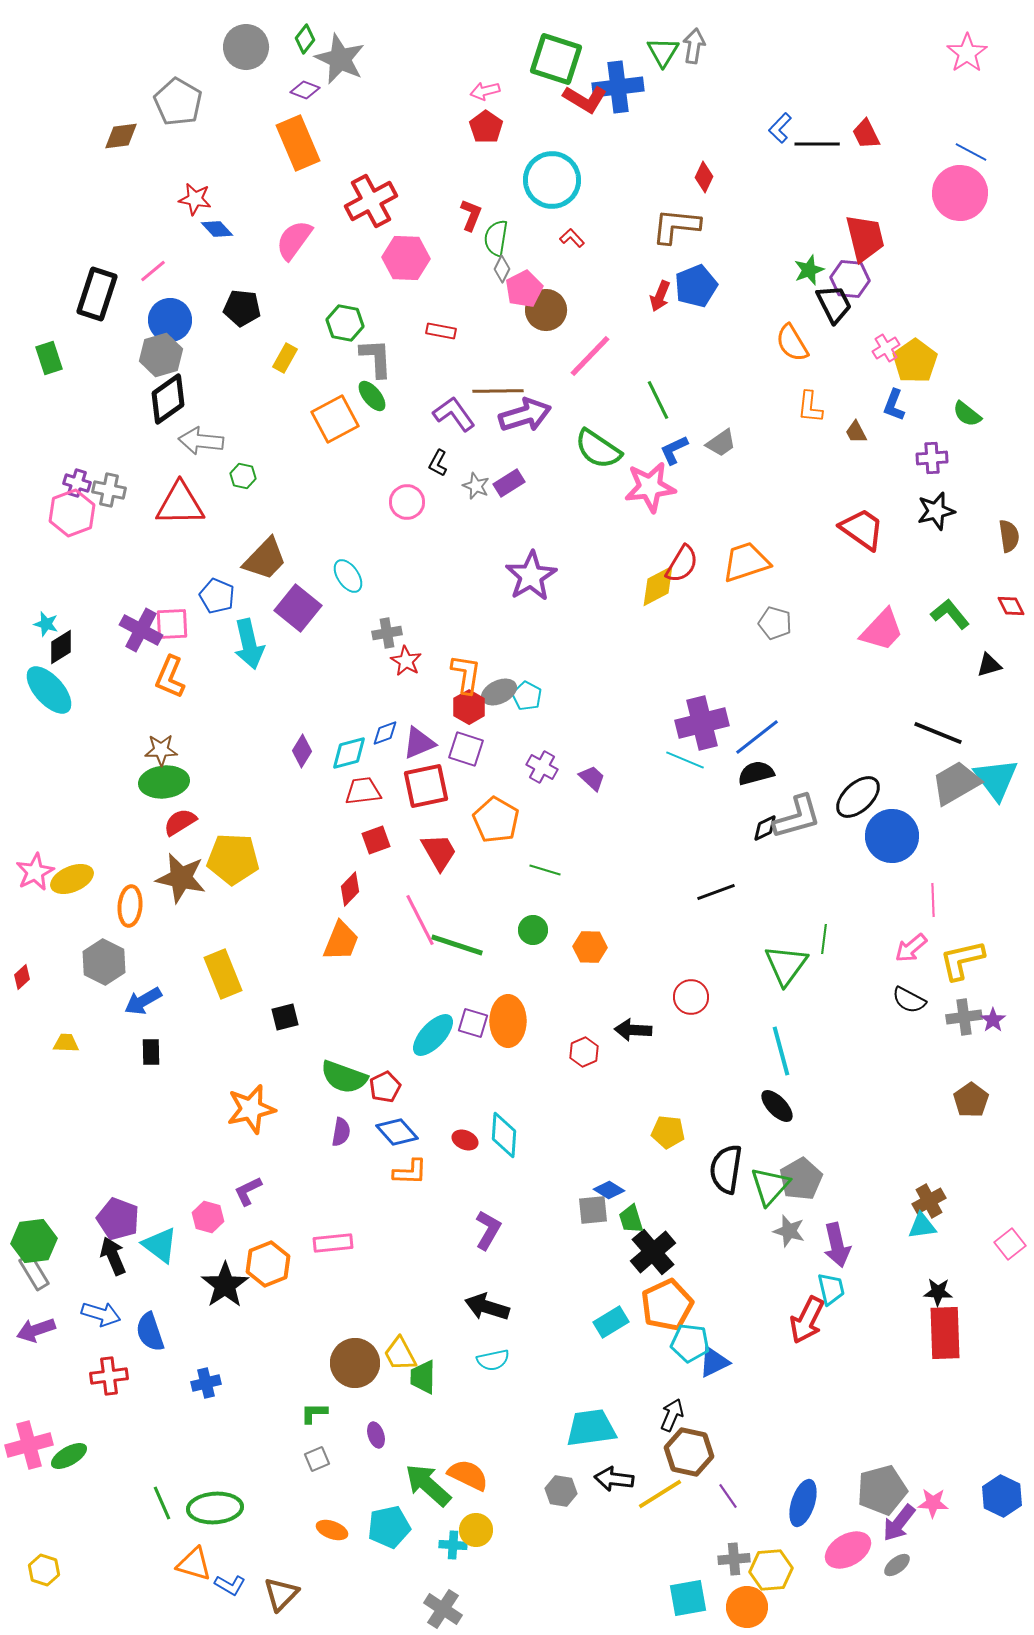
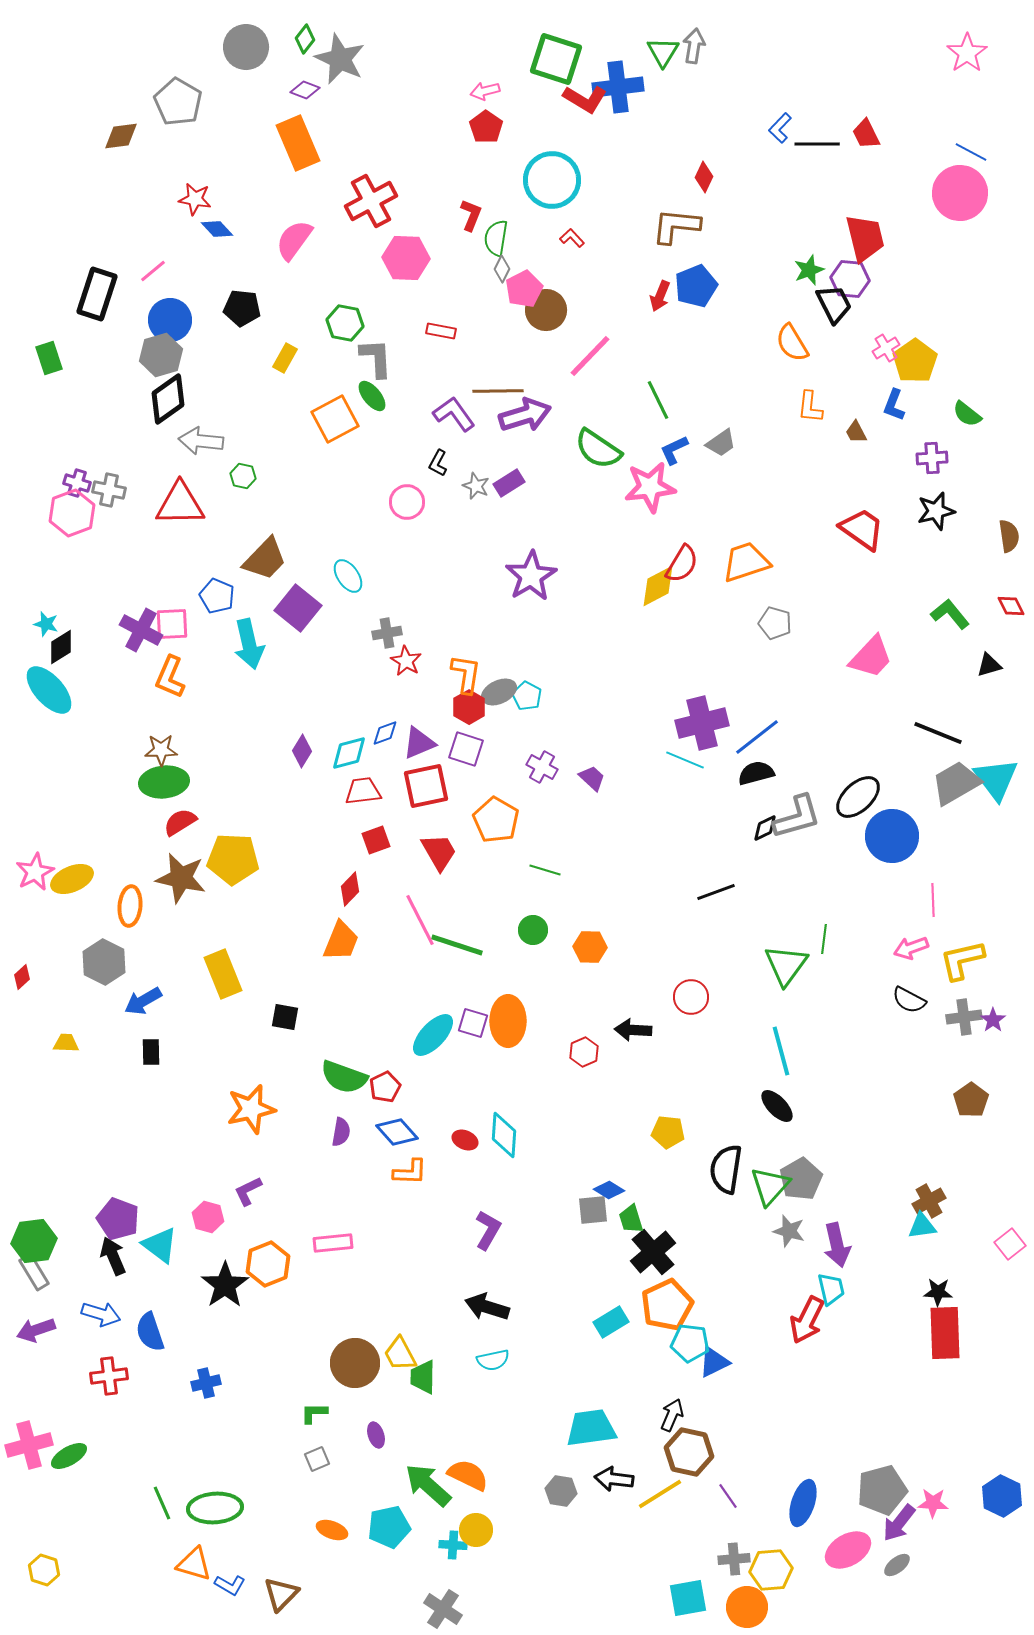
pink trapezoid at (882, 630): moved 11 px left, 27 px down
pink arrow at (911, 948): rotated 20 degrees clockwise
black square at (285, 1017): rotated 24 degrees clockwise
